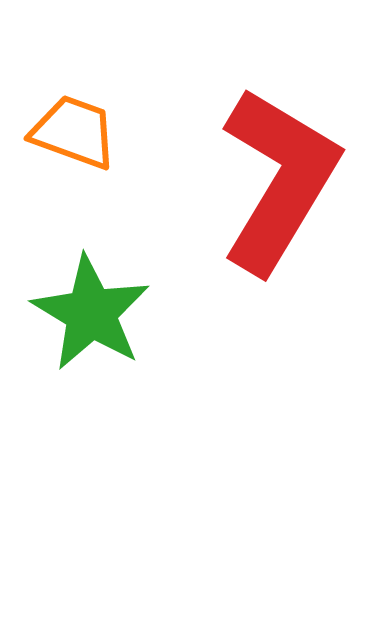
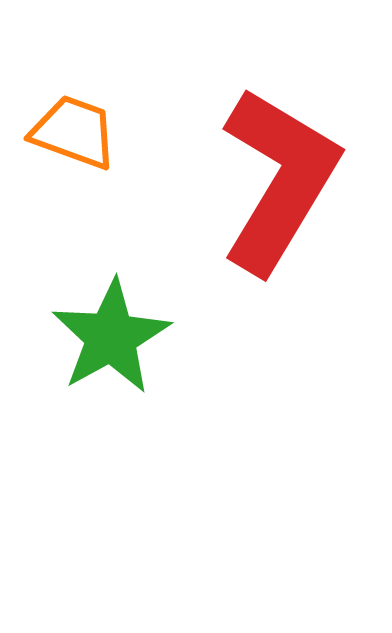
green star: moved 20 px right, 24 px down; rotated 12 degrees clockwise
